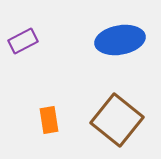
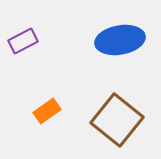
orange rectangle: moved 2 px left, 9 px up; rotated 64 degrees clockwise
